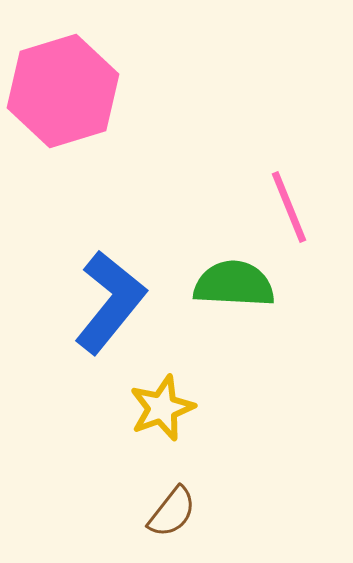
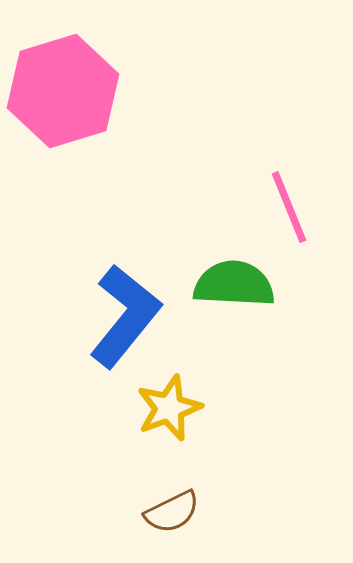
blue L-shape: moved 15 px right, 14 px down
yellow star: moved 7 px right
brown semicircle: rotated 26 degrees clockwise
